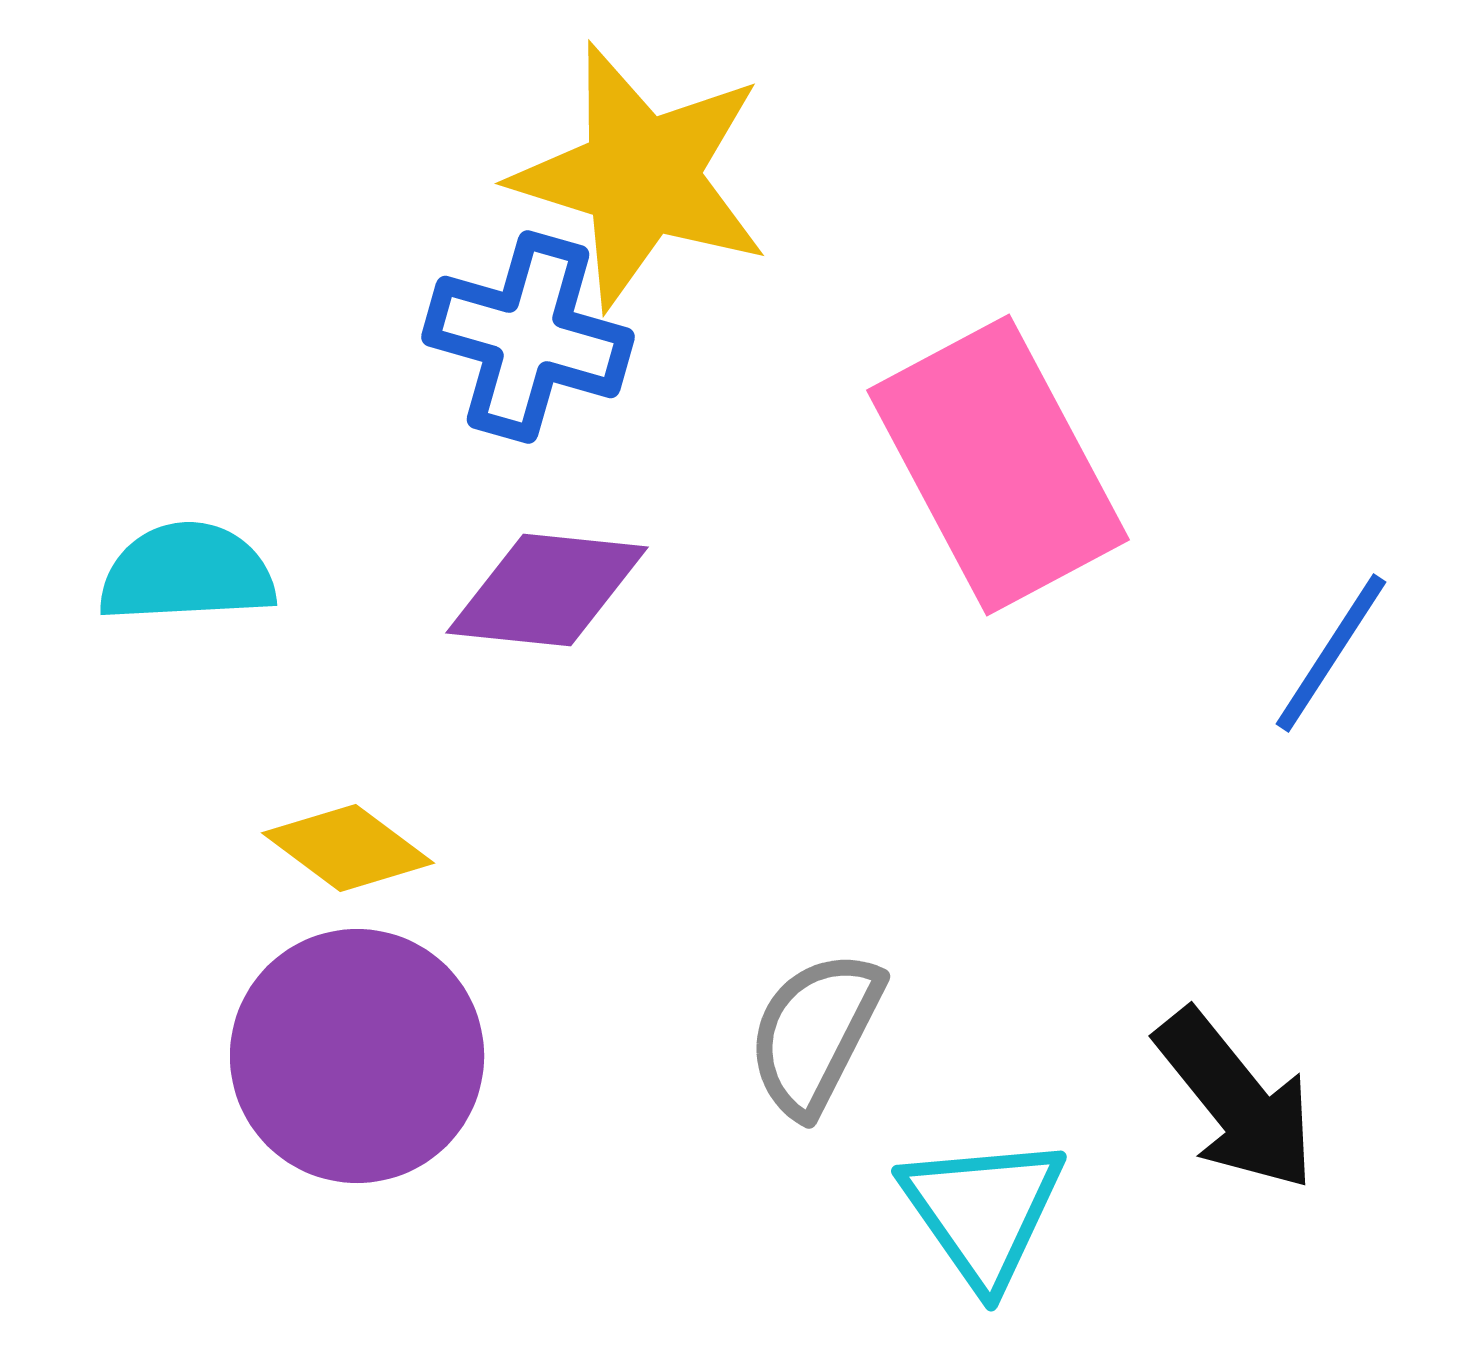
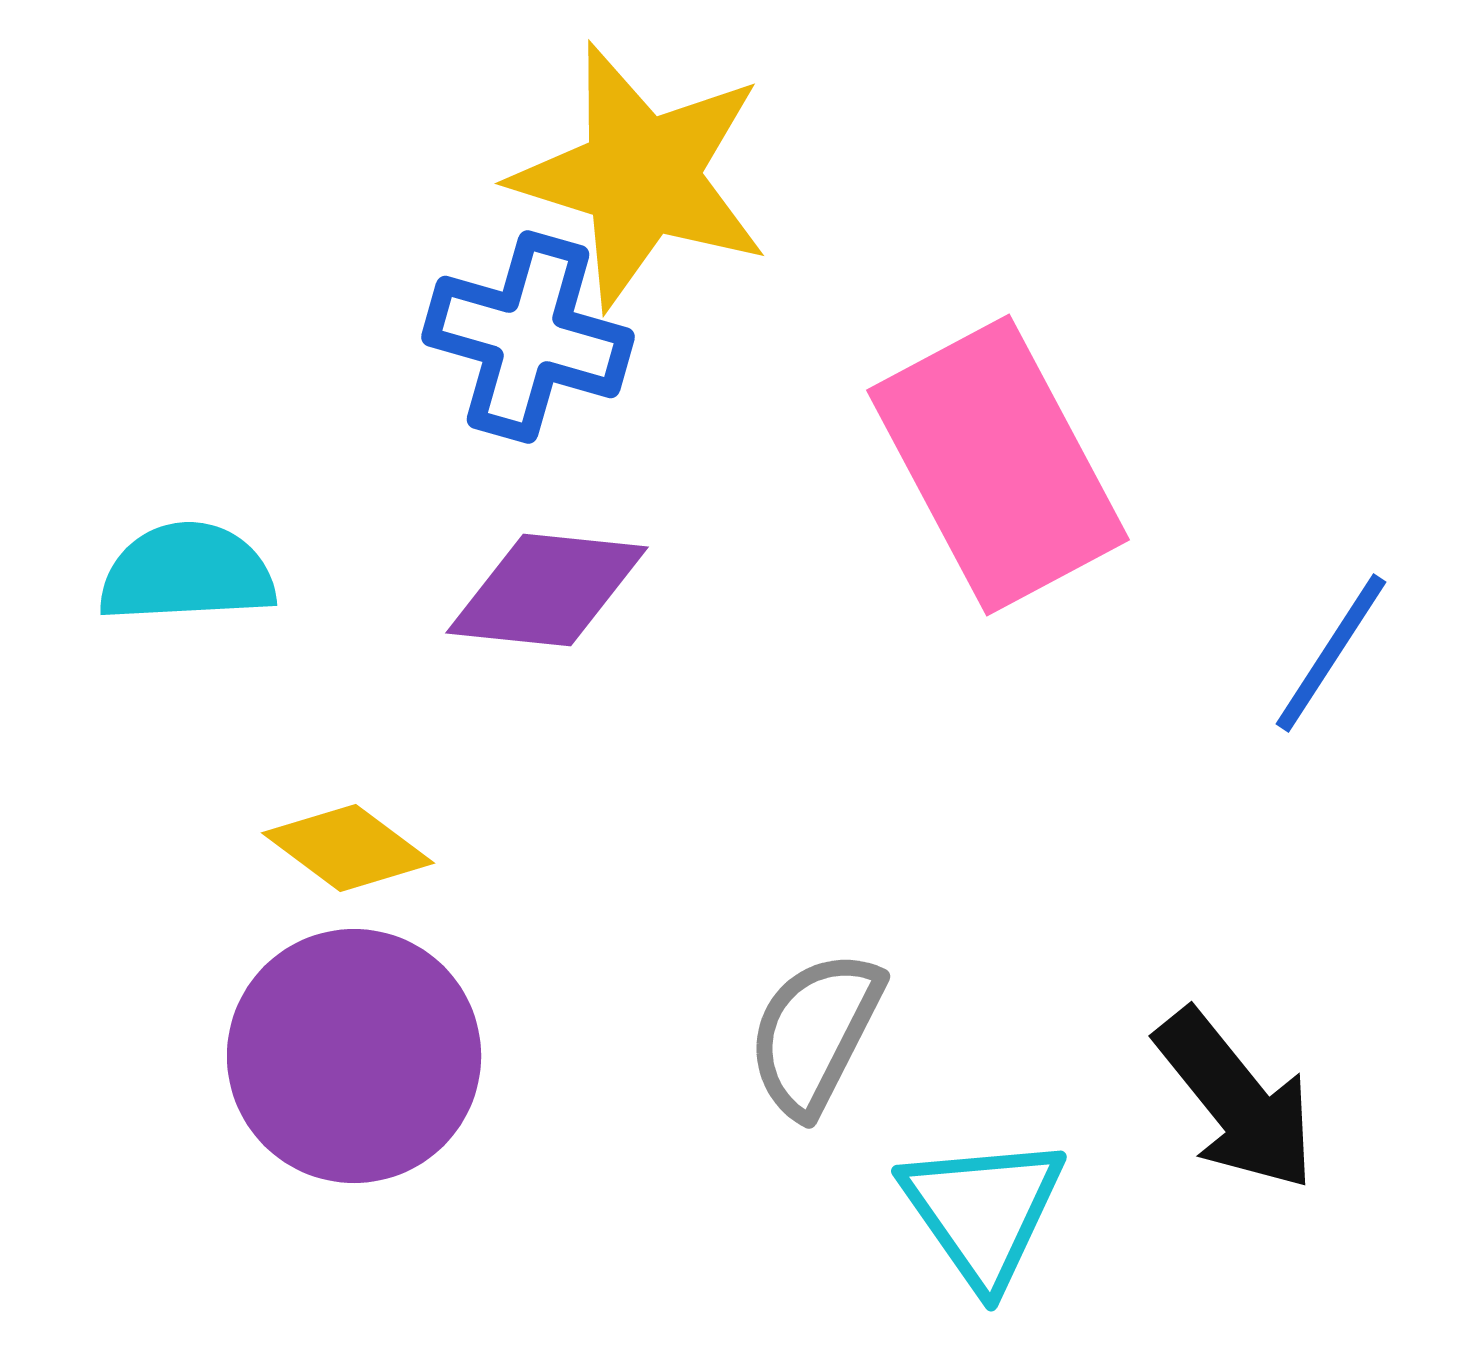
purple circle: moved 3 px left
